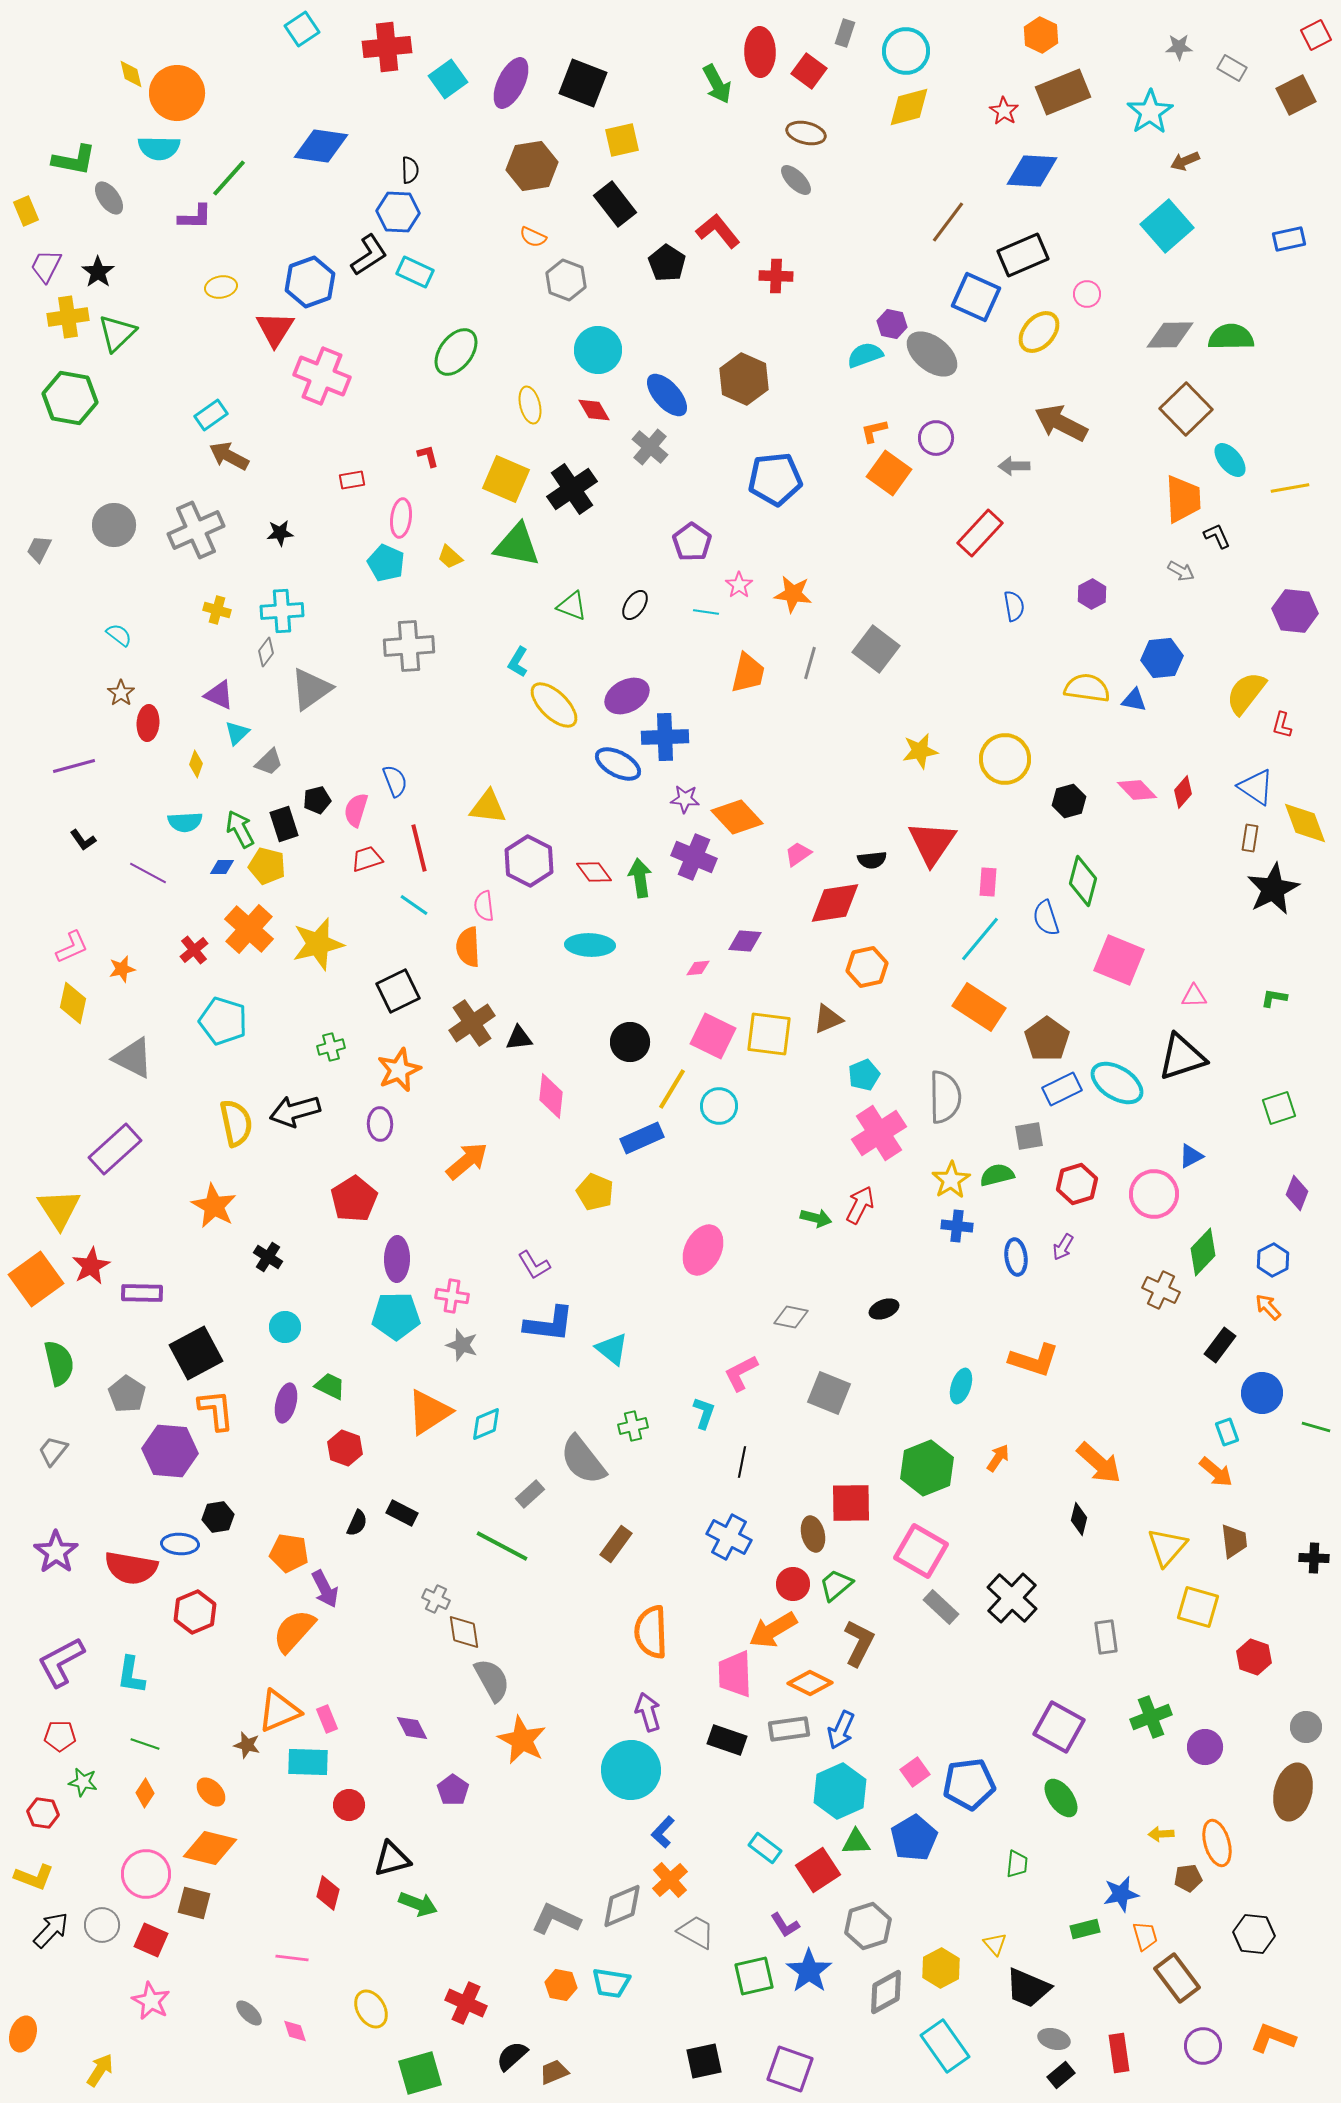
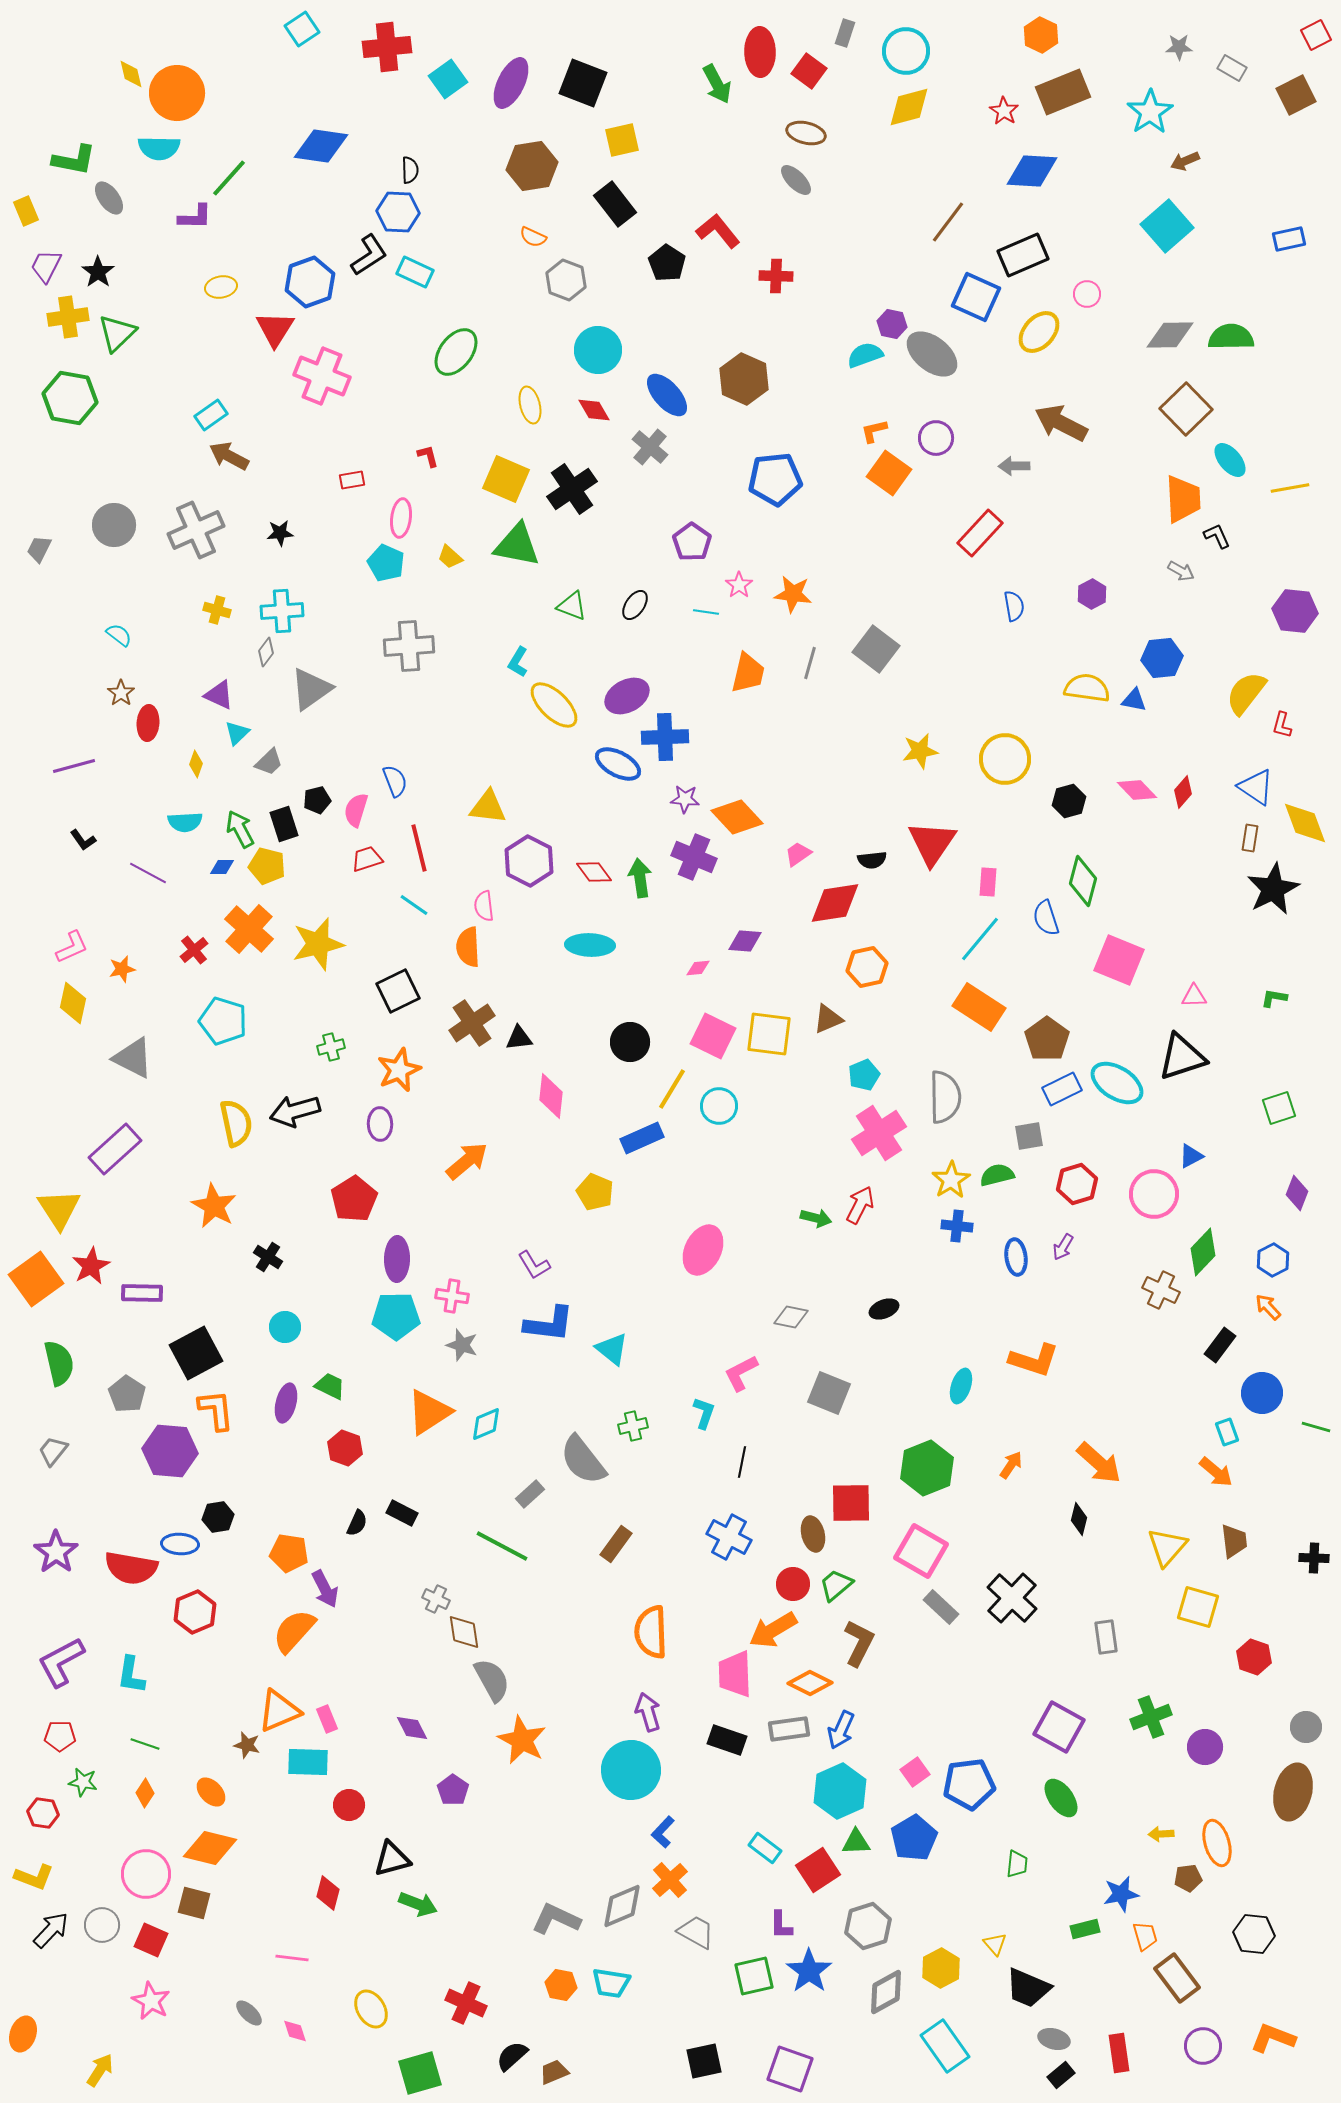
orange arrow at (998, 1458): moved 13 px right, 7 px down
purple L-shape at (785, 1925): moved 4 px left; rotated 32 degrees clockwise
